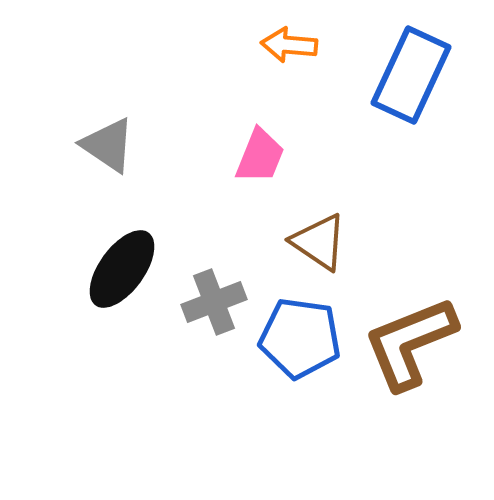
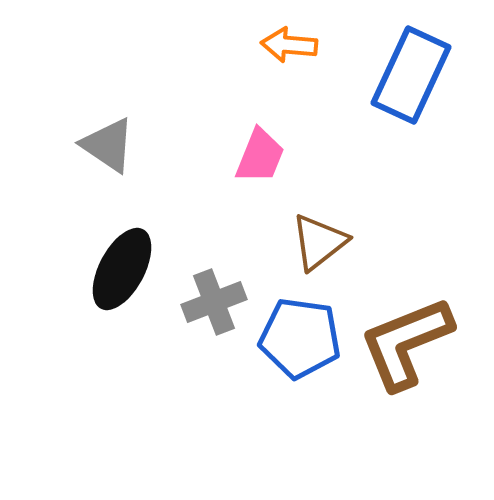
brown triangle: rotated 48 degrees clockwise
black ellipse: rotated 8 degrees counterclockwise
brown L-shape: moved 4 px left
